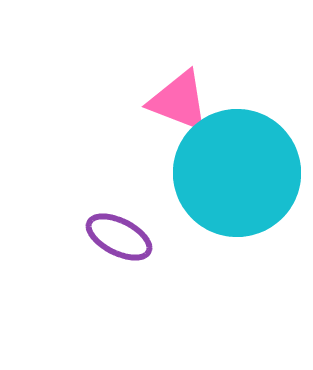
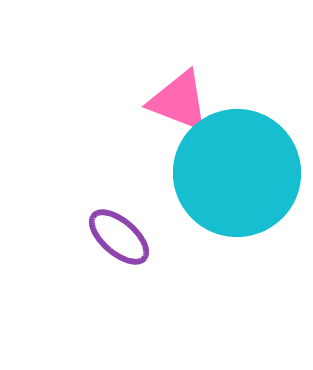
purple ellipse: rotated 14 degrees clockwise
